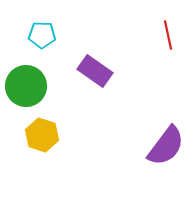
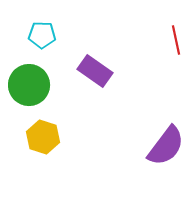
red line: moved 8 px right, 5 px down
green circle: moved 3 px right, 1 px up
yellow hexagon: moved 1 px right, 2 px down
